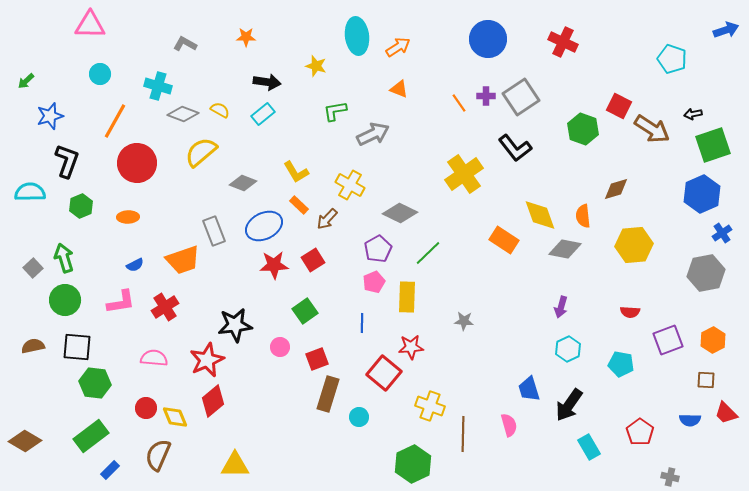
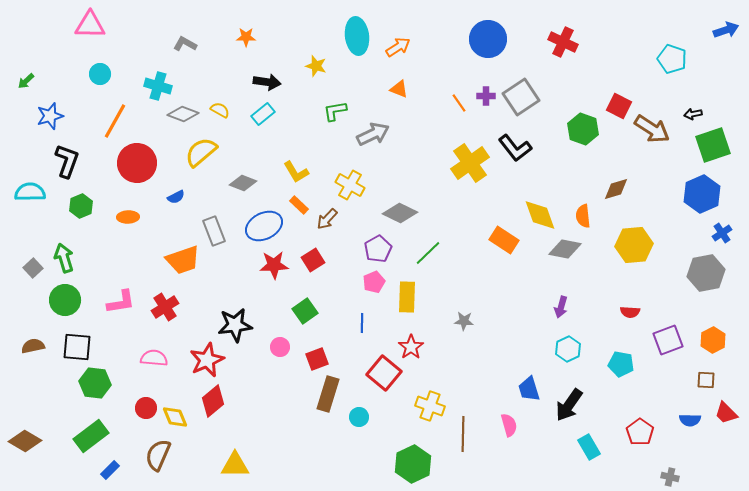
yellow cross at (464, 174): moved 6 px right, 11 px up
blue semicircle at (135, 265): moved 41 px right, 68 px up
red star at (411, 347): rotated 30 degrees counterclockwise
